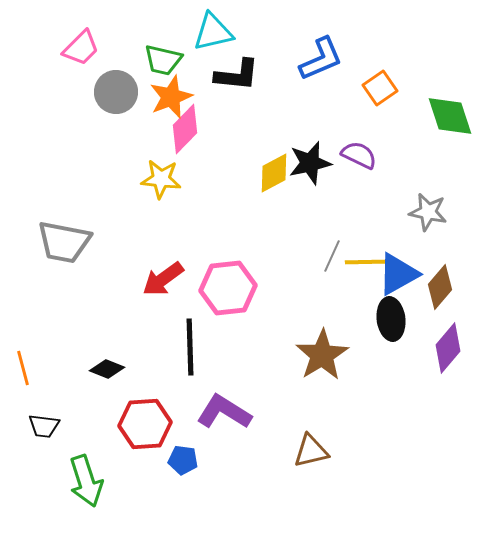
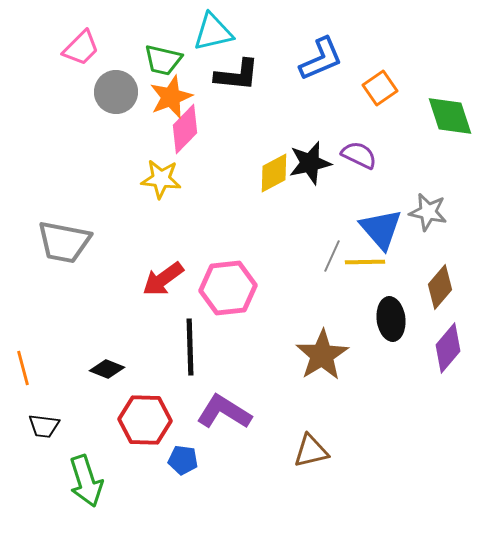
blue triangle: moved 17 px left, 45 px up; rotated 42 degrees counterclockwise
red hexagon: moved 4 px up; rotated 6 degrees clockwise
